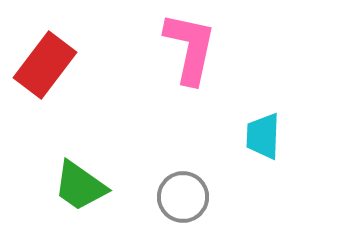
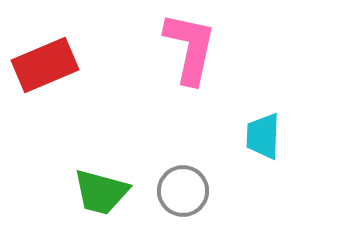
red rectangle: rotated 30 degrees clockwise
green trapezoid: moved 21 px right, 6 px down; rotated 20 degrees counterclockwise
gray circle: moved 6 px up
